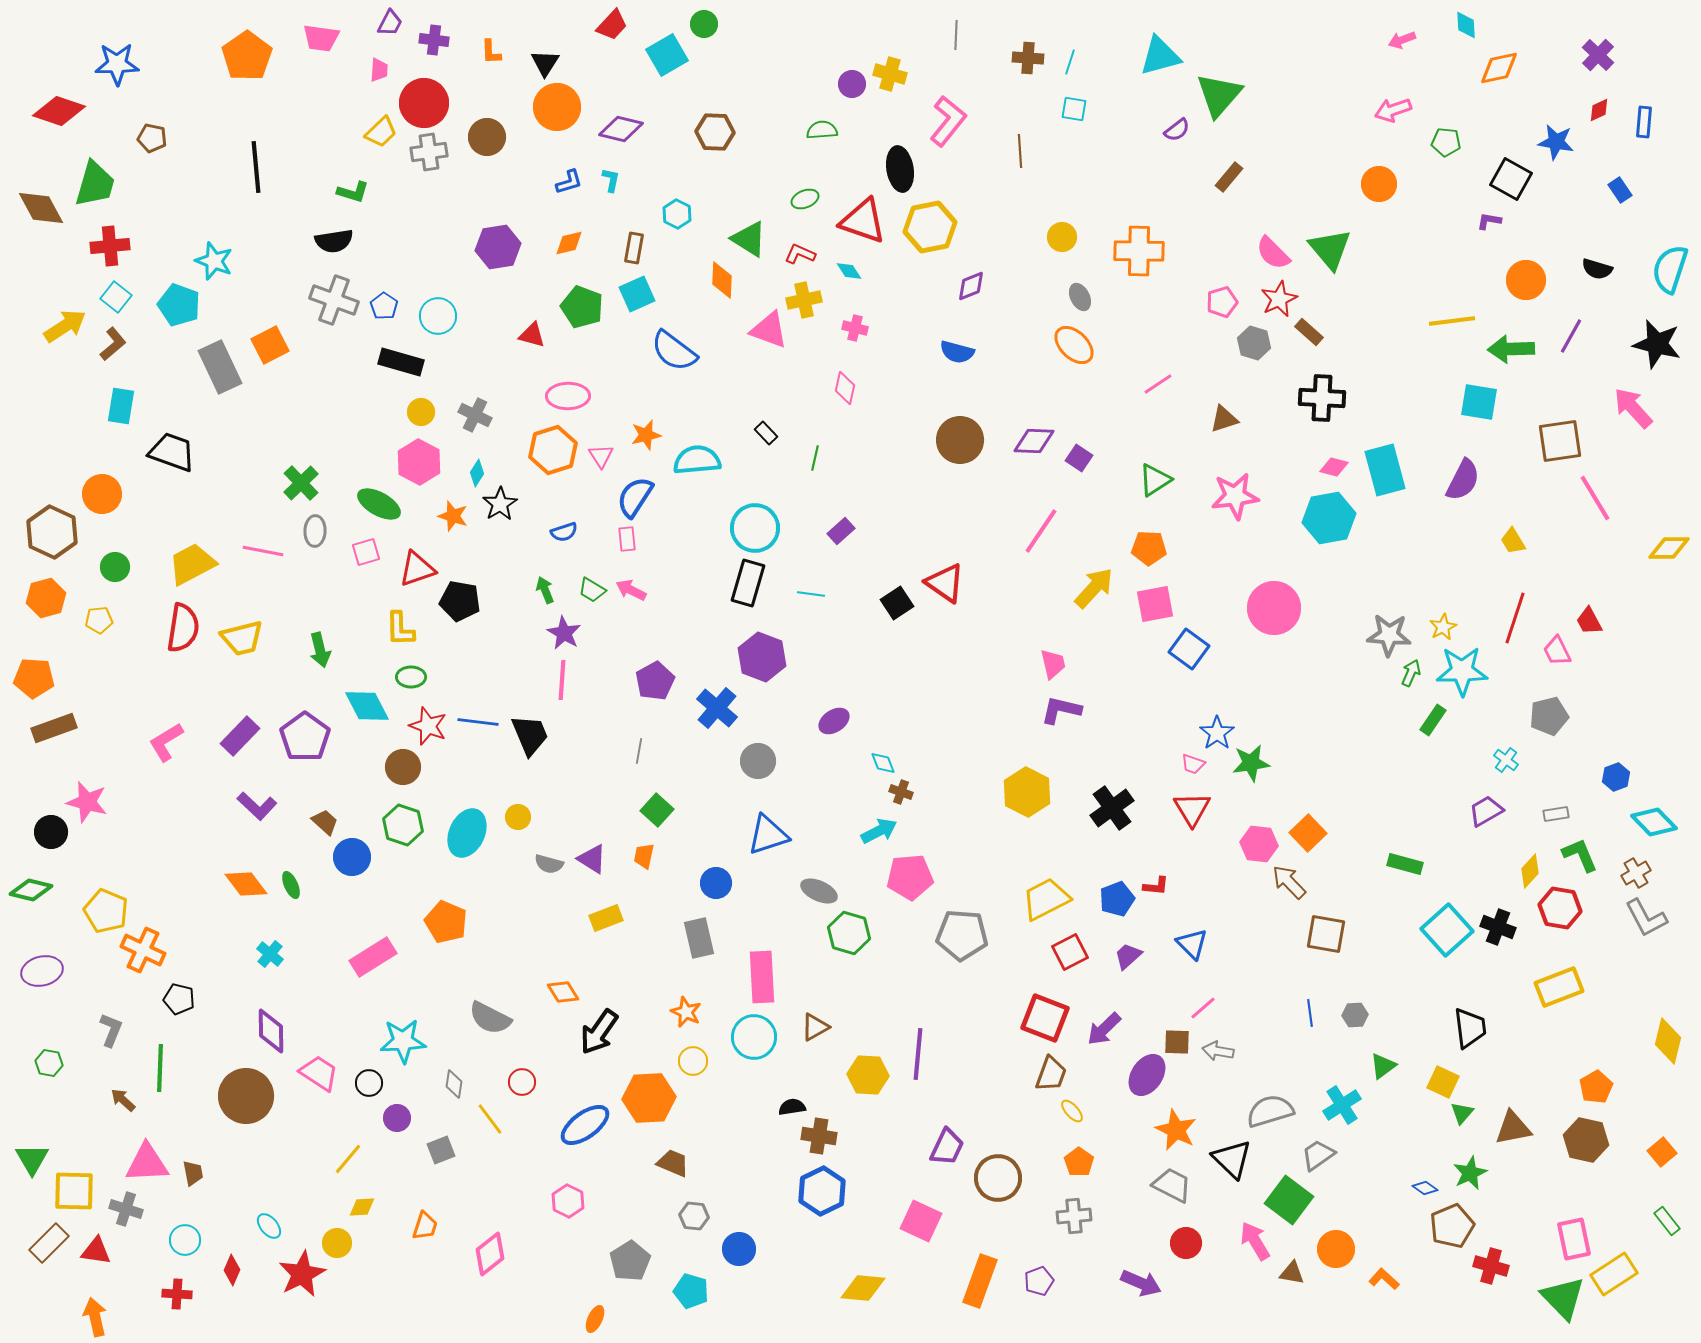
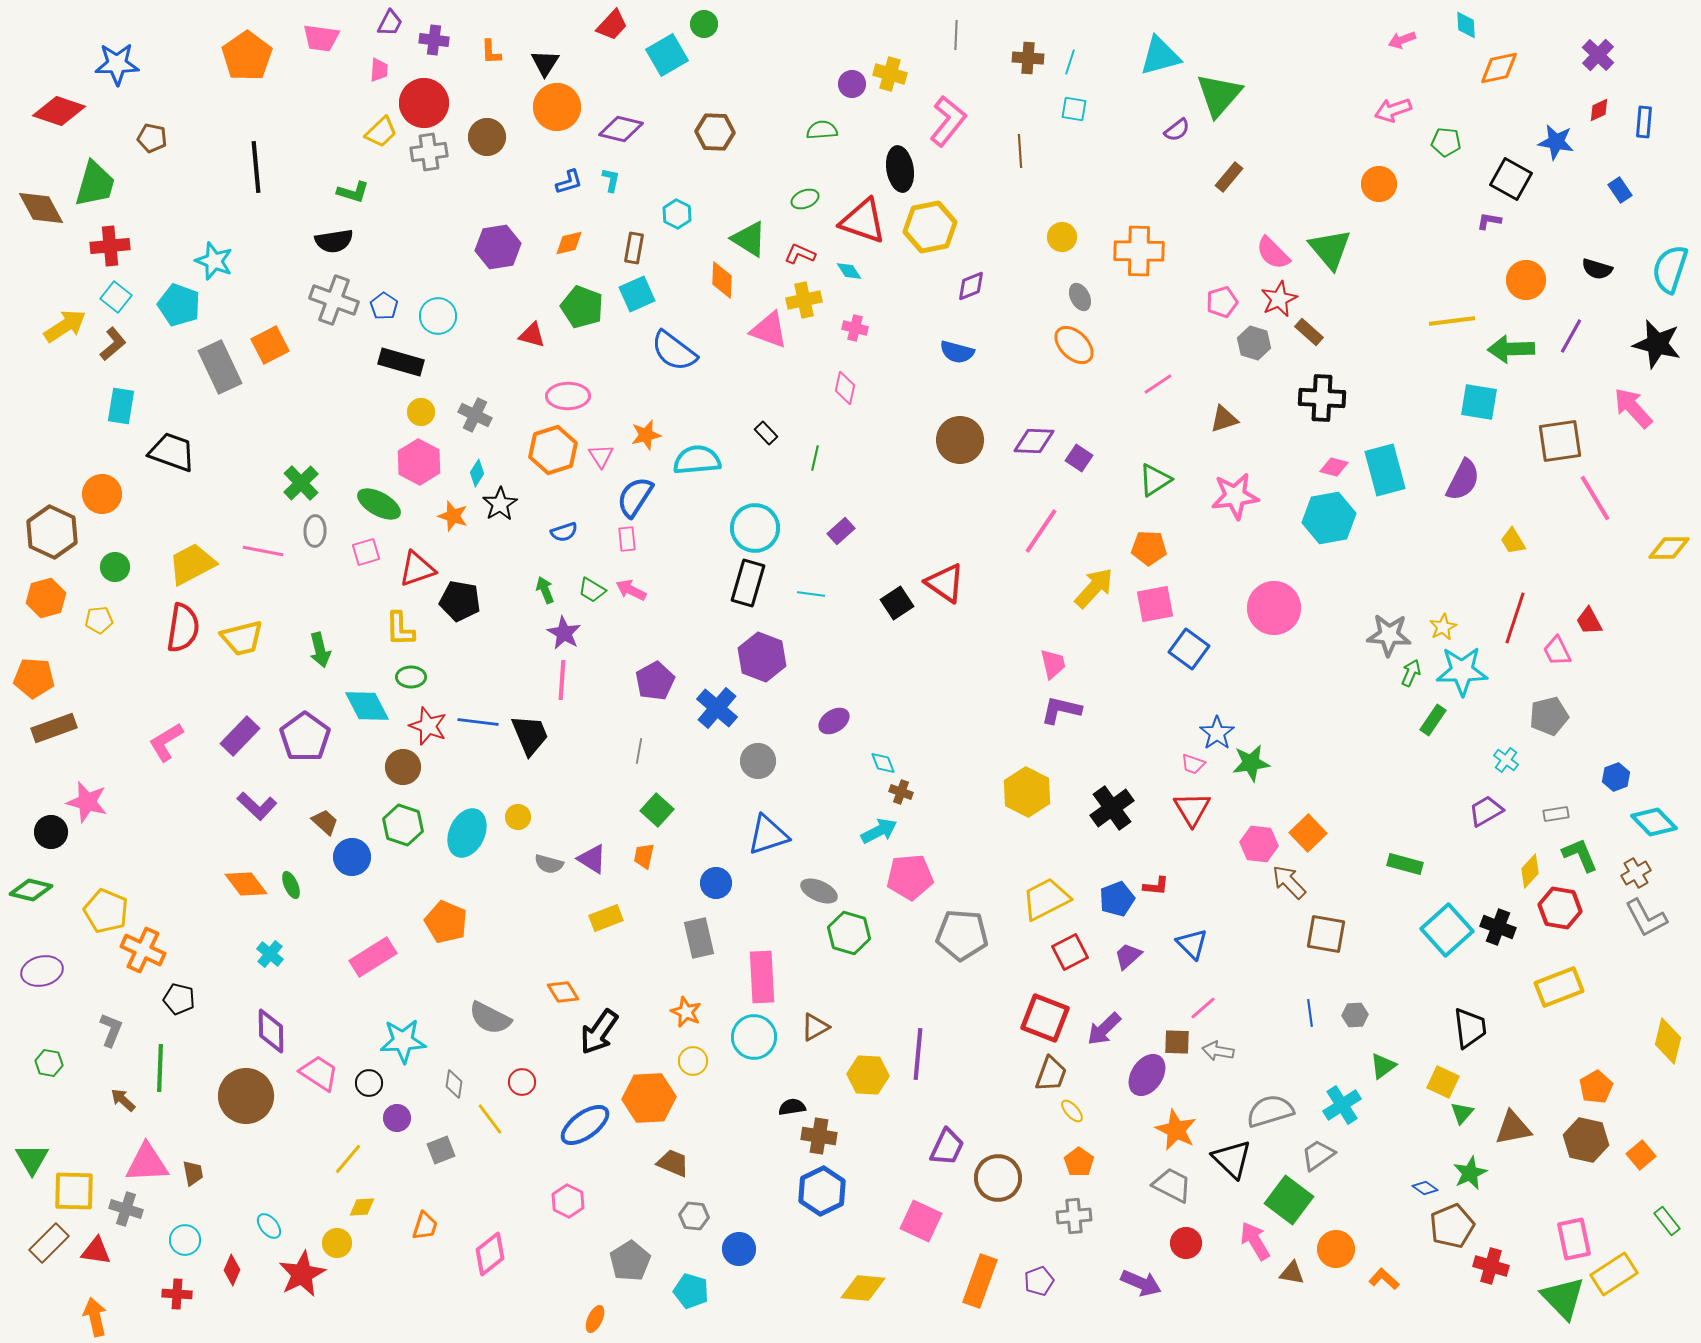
orange square at (1662, 1152): moved 21 px left, 3 px down
